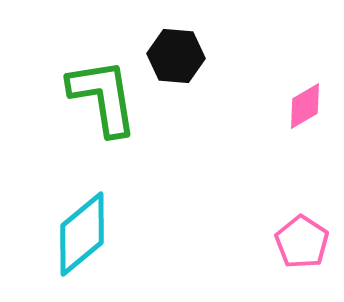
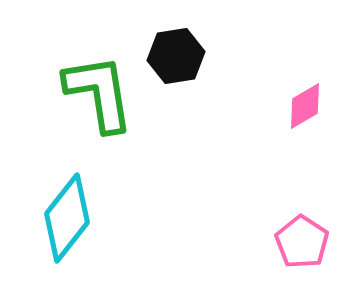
black hexagon: rotated 14 degrees counterclockwise
green L-shape: moved 4 px left, 4 px up
cyan diamond: moved 15 px left, 16 px up; rotated 12 degrees counterclockwise
